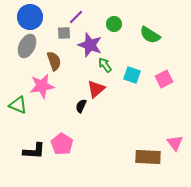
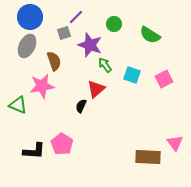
gray square: rotated 16 degrees counterclockwise
